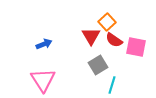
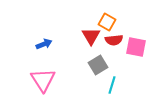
orange square: rotated 18 degrees counterclockwise
red semicircle: rotated 42 degrees counterclockwise
